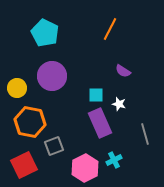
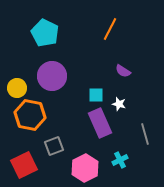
orange hexagon: moved 7 px up
cyan cross: moved 6 px right
